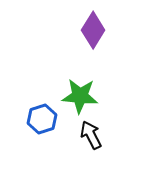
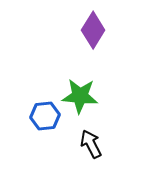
blue hexagon: moved 3 px right, 3 px up; rotated 12 degrees clockwise
black arrow: moved 9 px down
